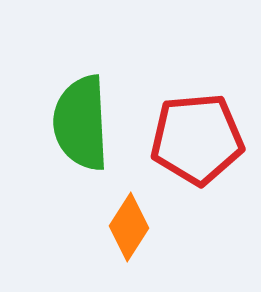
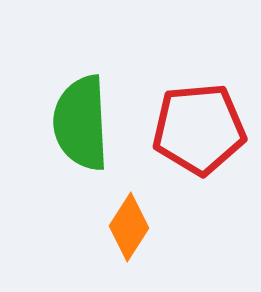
red pentagon: moved 2 px right, 10 px up
